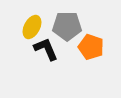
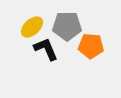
yellow ellipse: rotated 20 degrees clockwise
orange pentagon: moved 1 px up; rotated 15 degrees counterclockwise
